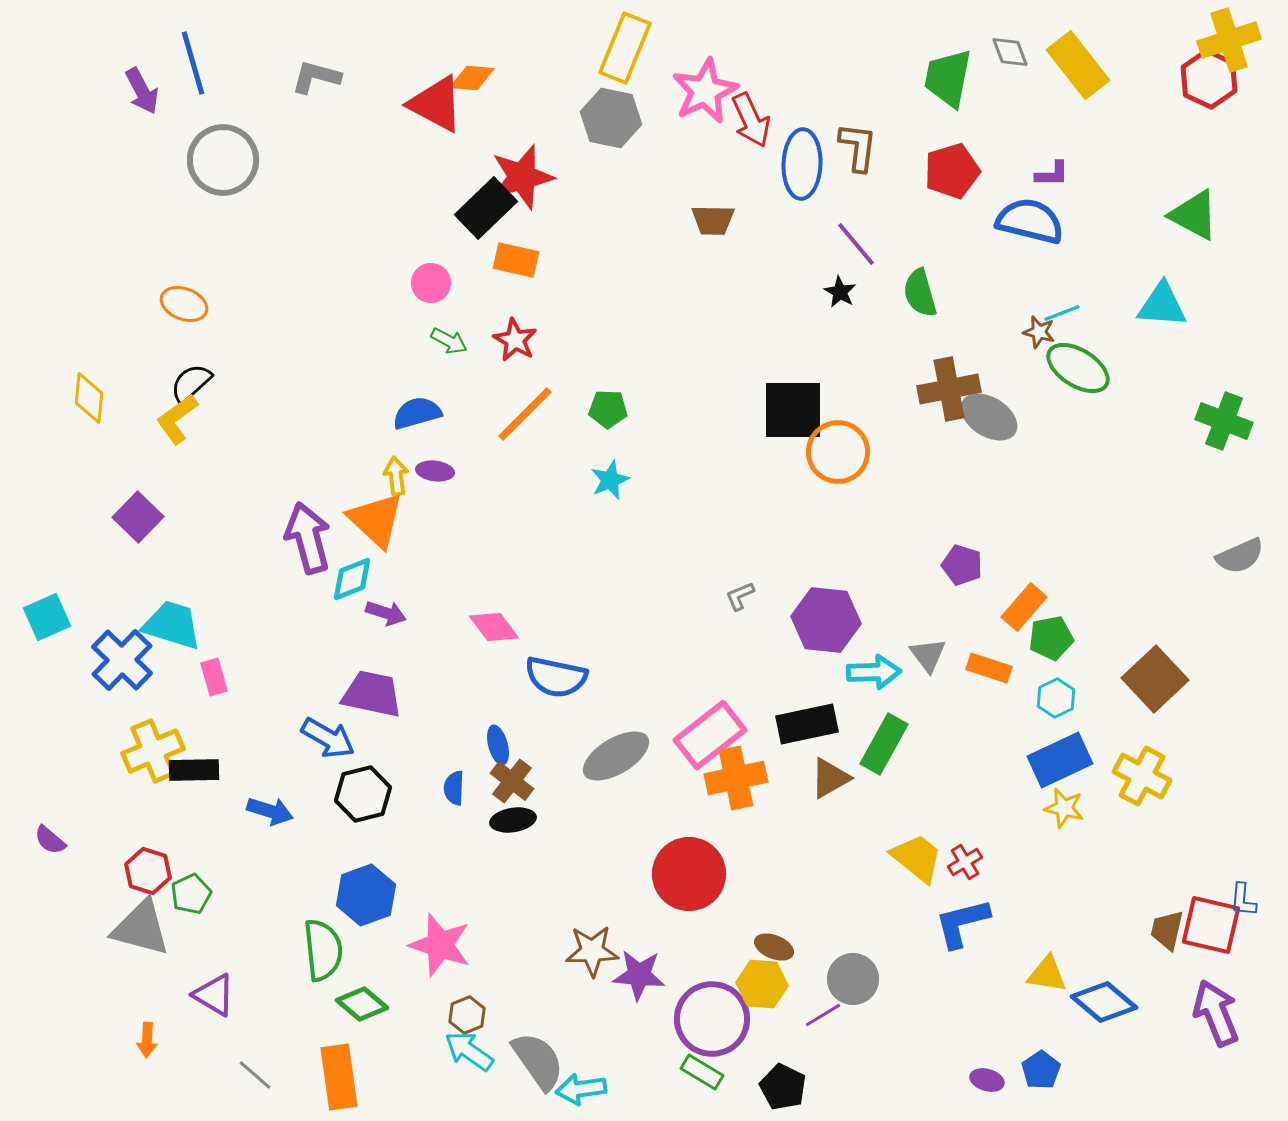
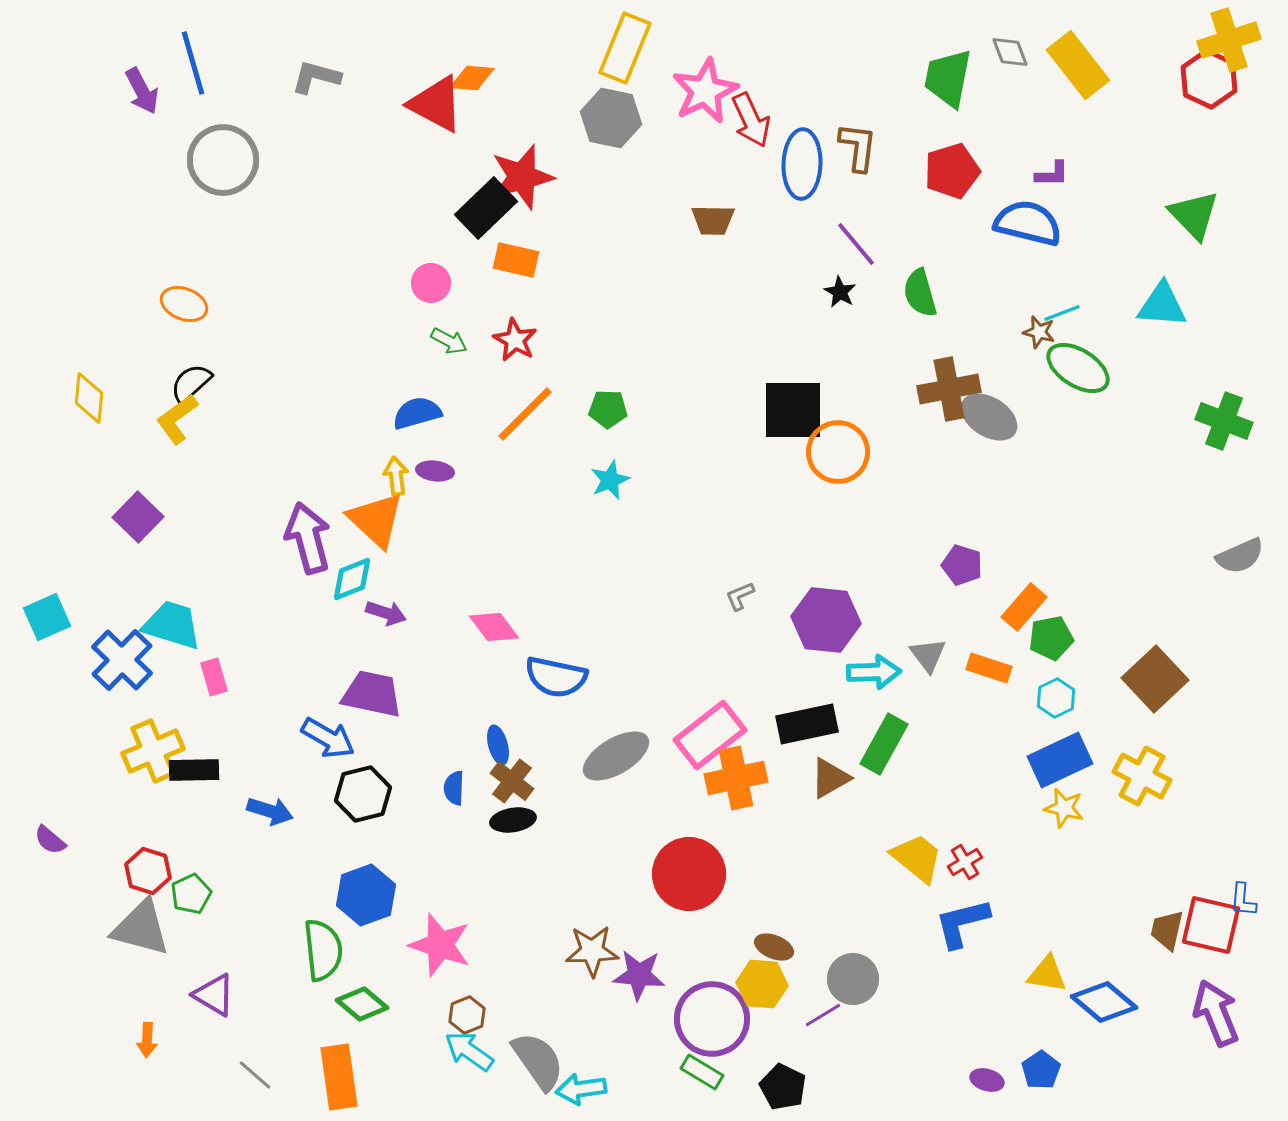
green triangle at (1194, 215): rotated 18 degrees clockwise
blue semicircle at (1030, 221): moved 2 px left, 2 px down
